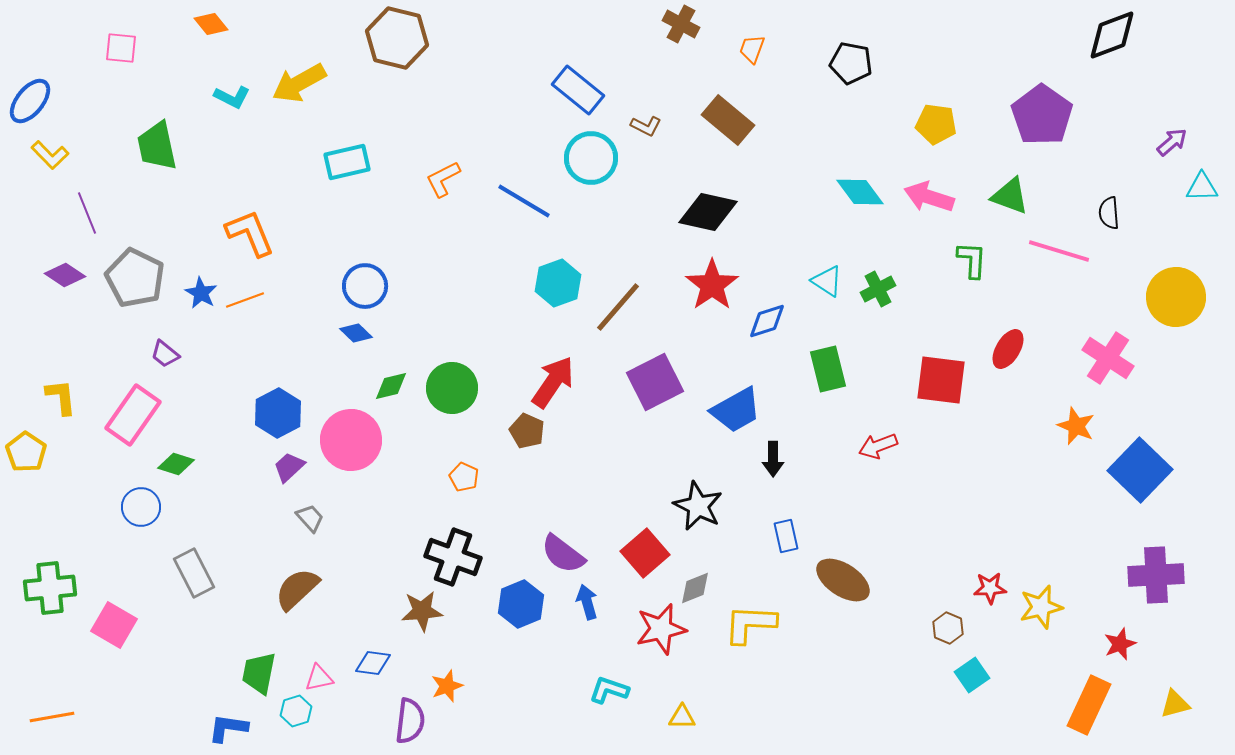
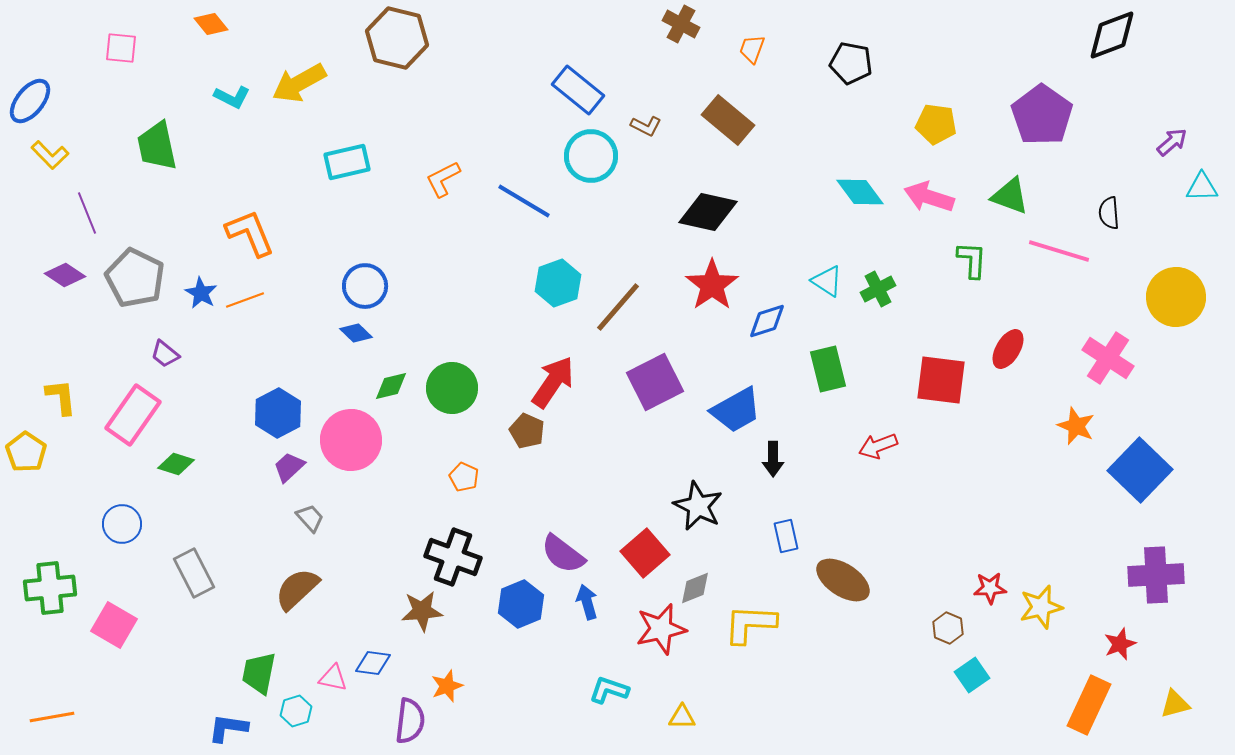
cyan circle at (591, 158): moved 2 px up
blue circle at (141, 507): moved 19 px left, 17 px down
pink triangle at (319, 678): moved 14 px right; rotated 24 degrees clockwise
